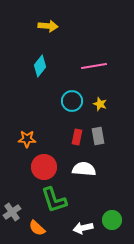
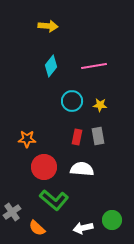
cyan diamond: moved 11 px right
yellow star: moved 1 px down; rotated 16 degrees counterclockwise
white semicircle: moved 2 px left
green L-shape: rotated 32 degrees counterclockwise
